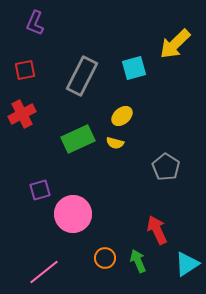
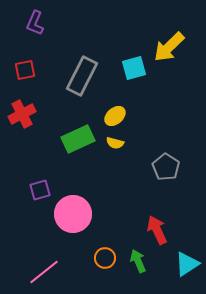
yellow arrow: moved 6 px left, 3 px down
yellow ellipse: moved 7 px left
